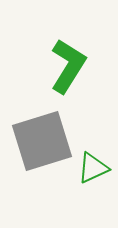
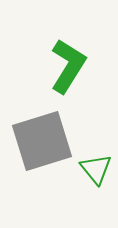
green triangle: moved 3 px right, 1 px down; rotated 44 degrees counterclockwise
